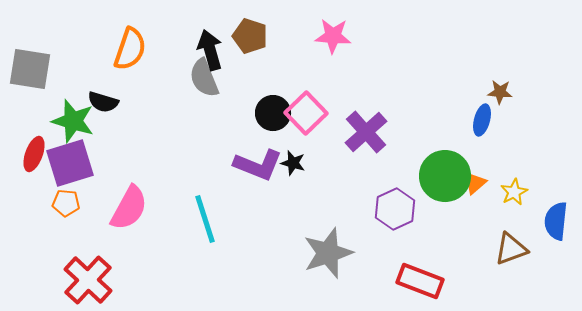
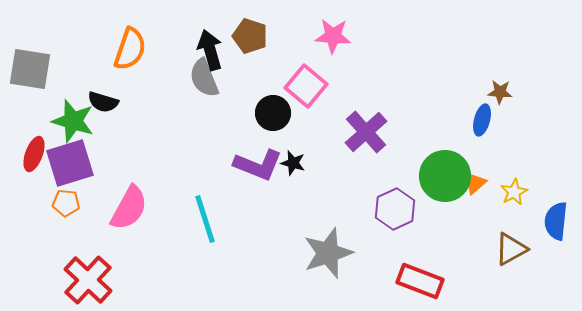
pink square: moved 27 px up; rotated 6 degrees counterclockwise
brown triangle: rotated 9 degrees counterclockwise
